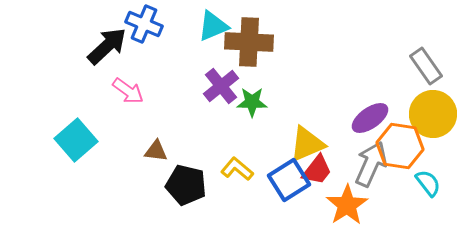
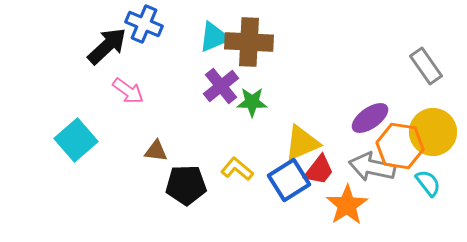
cyan triangle: moved 1 px right, 11 px down
yellow circle: moved 18 px down
yellow triangle: moved 5 px left, 1 px up
gray arrow: moved 1 px right, 3 px down; rotated 102 degrees counterclockwise
red trapezoid: moved 2 px right
black pentagon: rotated 15 degrees counterclockwise
